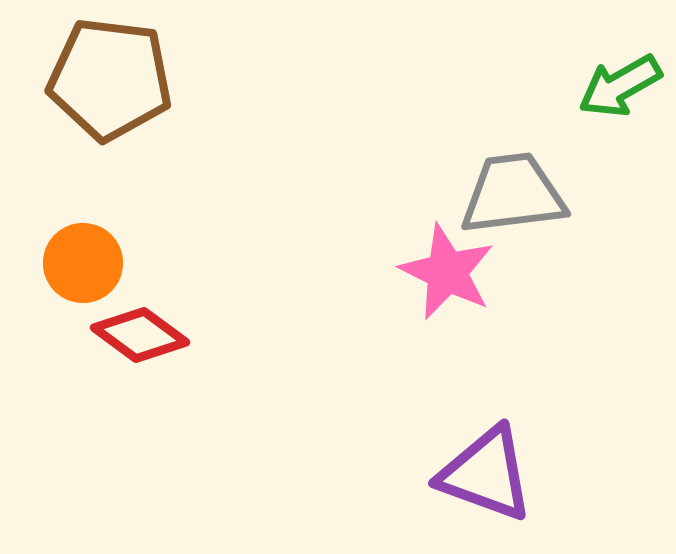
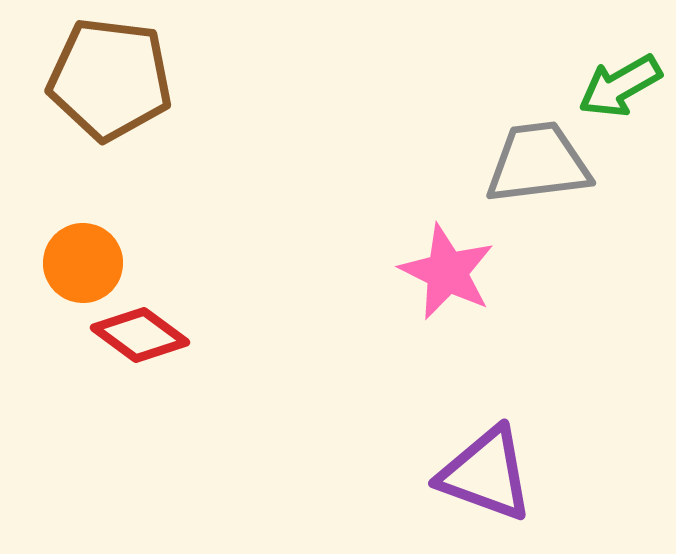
gray trapezoid: moved 25 px right, 31 px up
